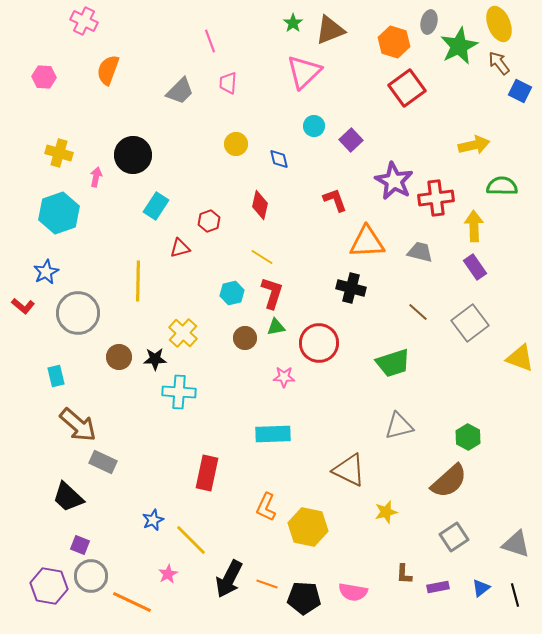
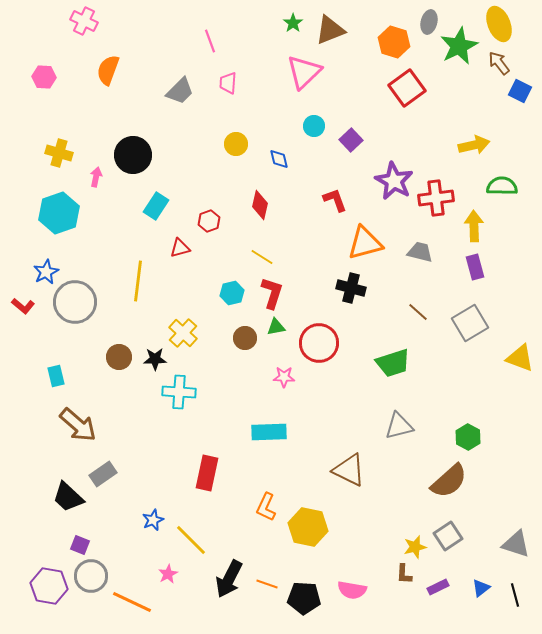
orange triangle at (367, 242): moved 2 px left, 1 px down; rotated 12 degrees counterclockwise
purple rectangle at (475, 267): rotated 20 degrees clockwise
yellow line at (138, 281): rotated 6 degrees clockwise
gray circle at (78, 313): moved 3 px left, 11 px up
gray square at (470, 323): rotated 6 degrees clockwise
cyan rectangle at (273, 434): moved 4 px left, 2 px up
gray rectangle at (103, 462): moved 12 px down; rotated 60 degrees counterclockwise
yellow star at (386, 512): moved 29 px right, 35 px down
gray square at (454, 537): moved 6 px left, 1 px up
purple rectangle at (438, 587): rotated 15 degrees counterclockwise
pink semicircle at (353, 592): moved 1 px left, 2 px up
